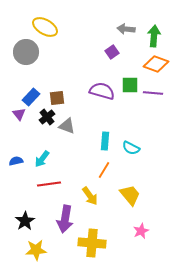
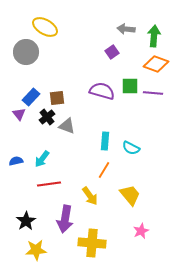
green square: moved 1 px down
black star: moved 1 px right
